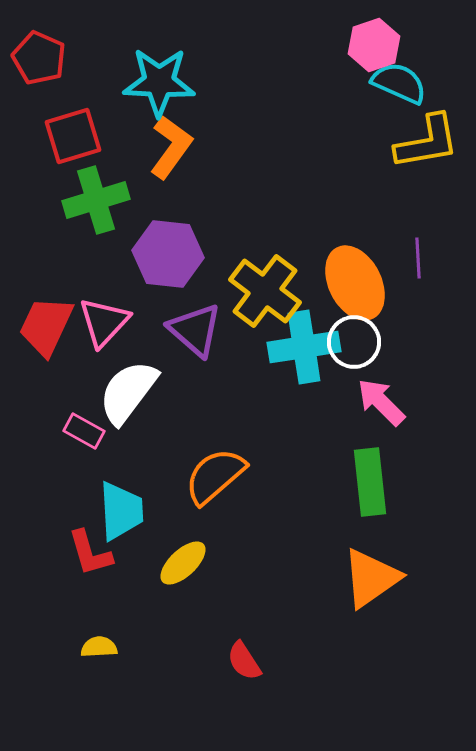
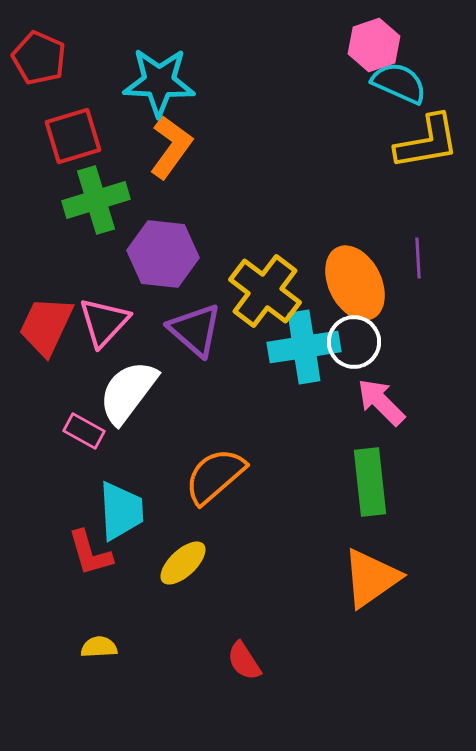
purple hexagon: moved 5 px left
